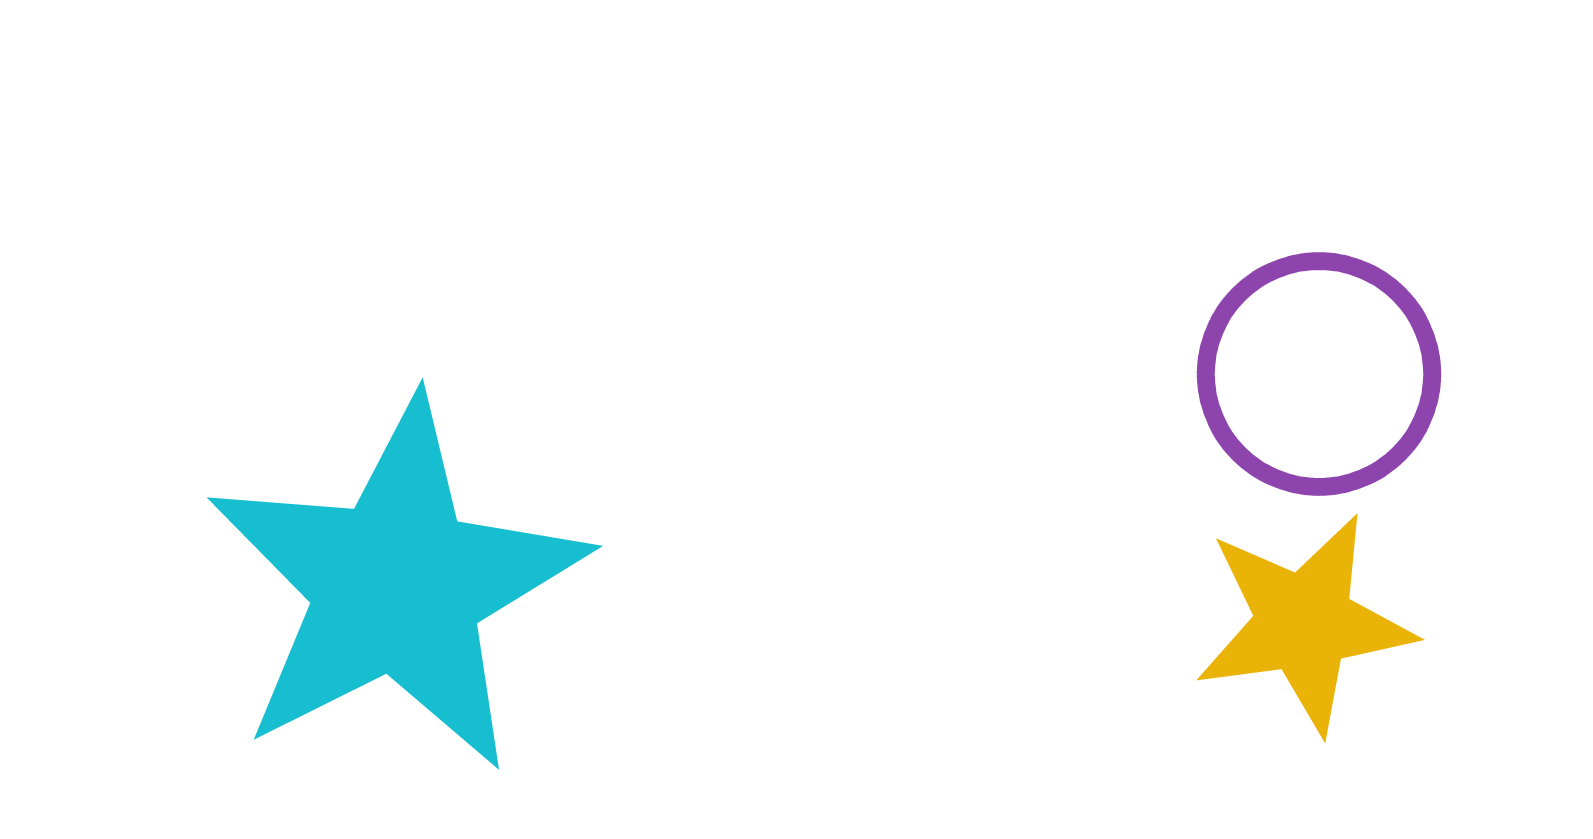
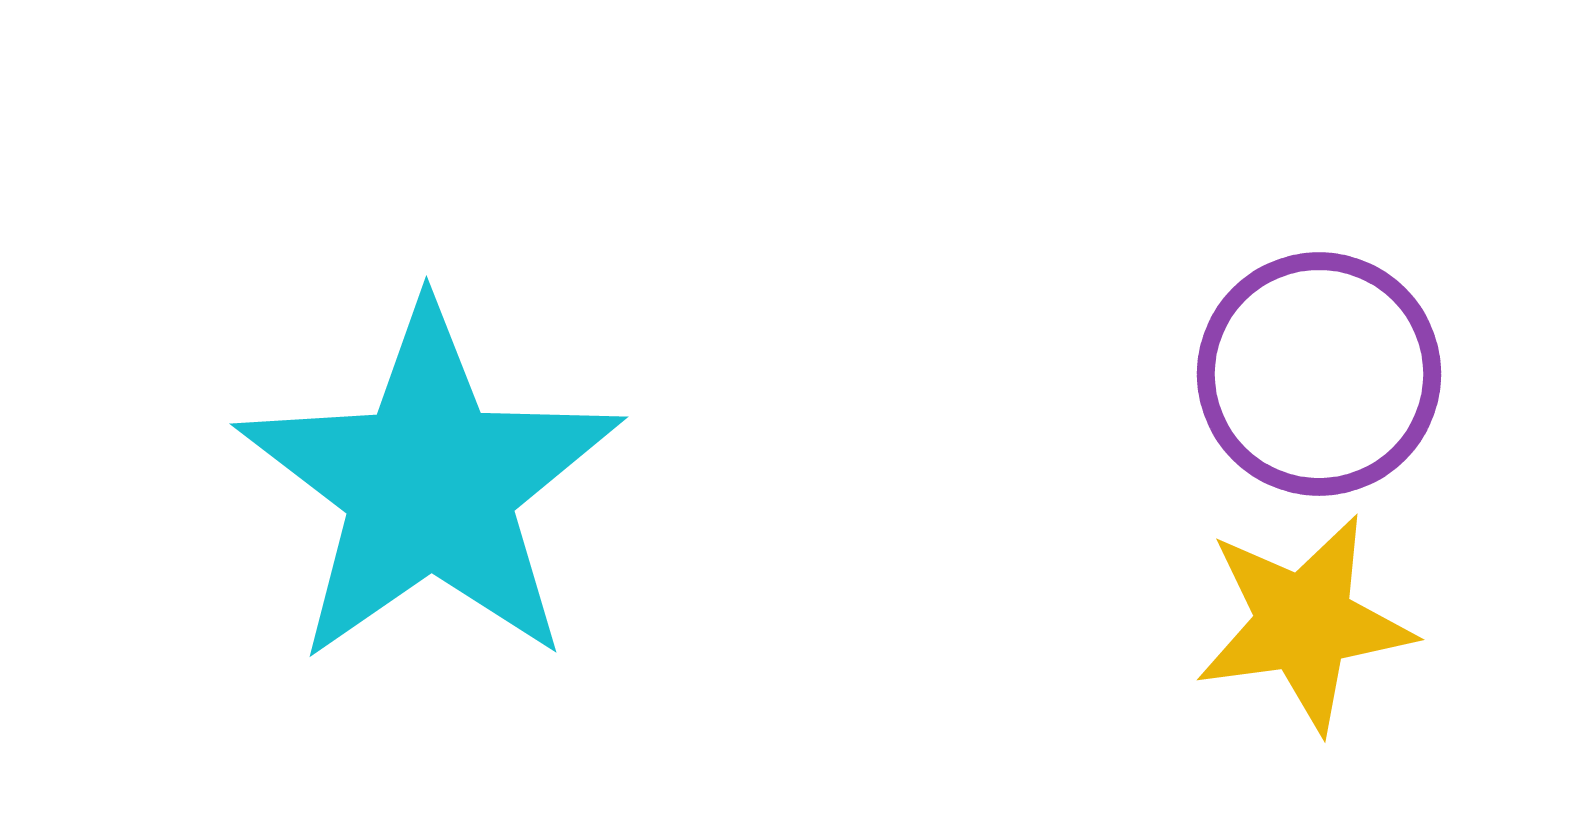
cyan star: moved 33 px right, 101 px up; rotated 8 degrees counterclockwise
